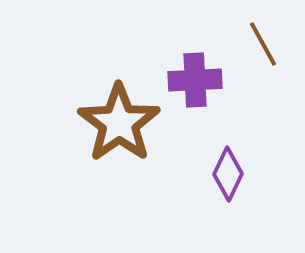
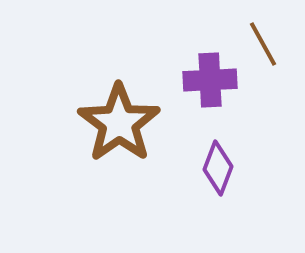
purple cross: moved 15 px right
purple diamond: moved 10 px left, 6 px up; rotated 4 degrees counterclockwise
